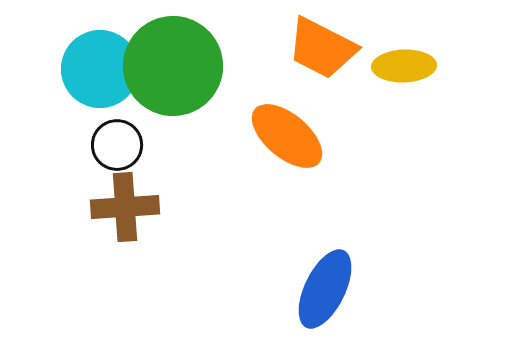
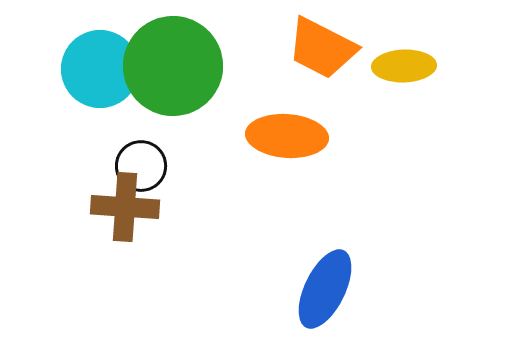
orange ellipse: rotated 36 degrees counterclockwise
black circle: moved 24 px right, 21 px down
brown cross: rotated 8 degrees clockwise
